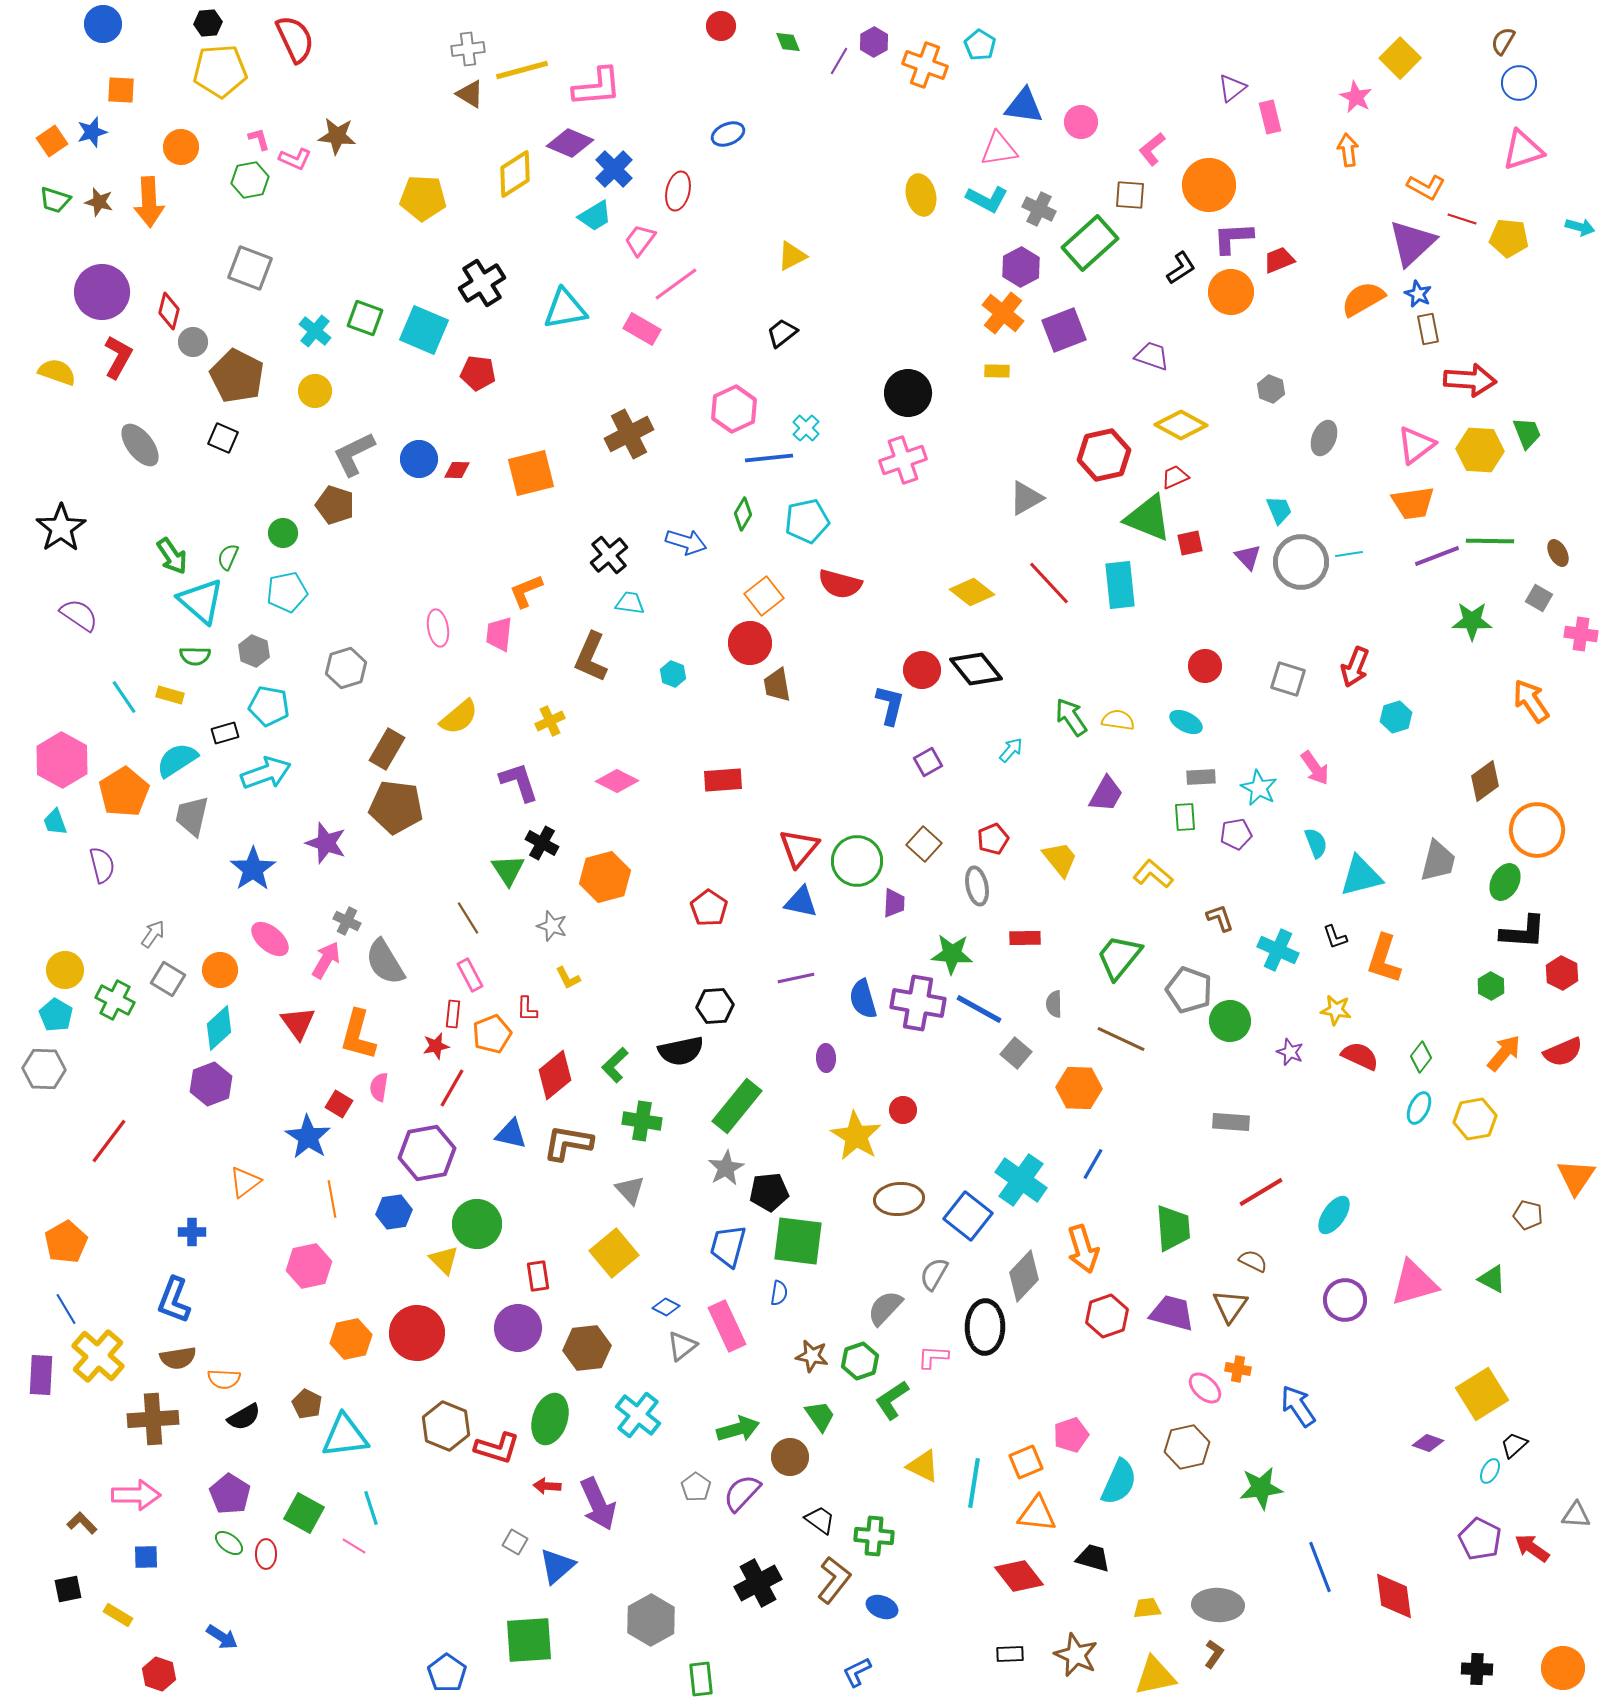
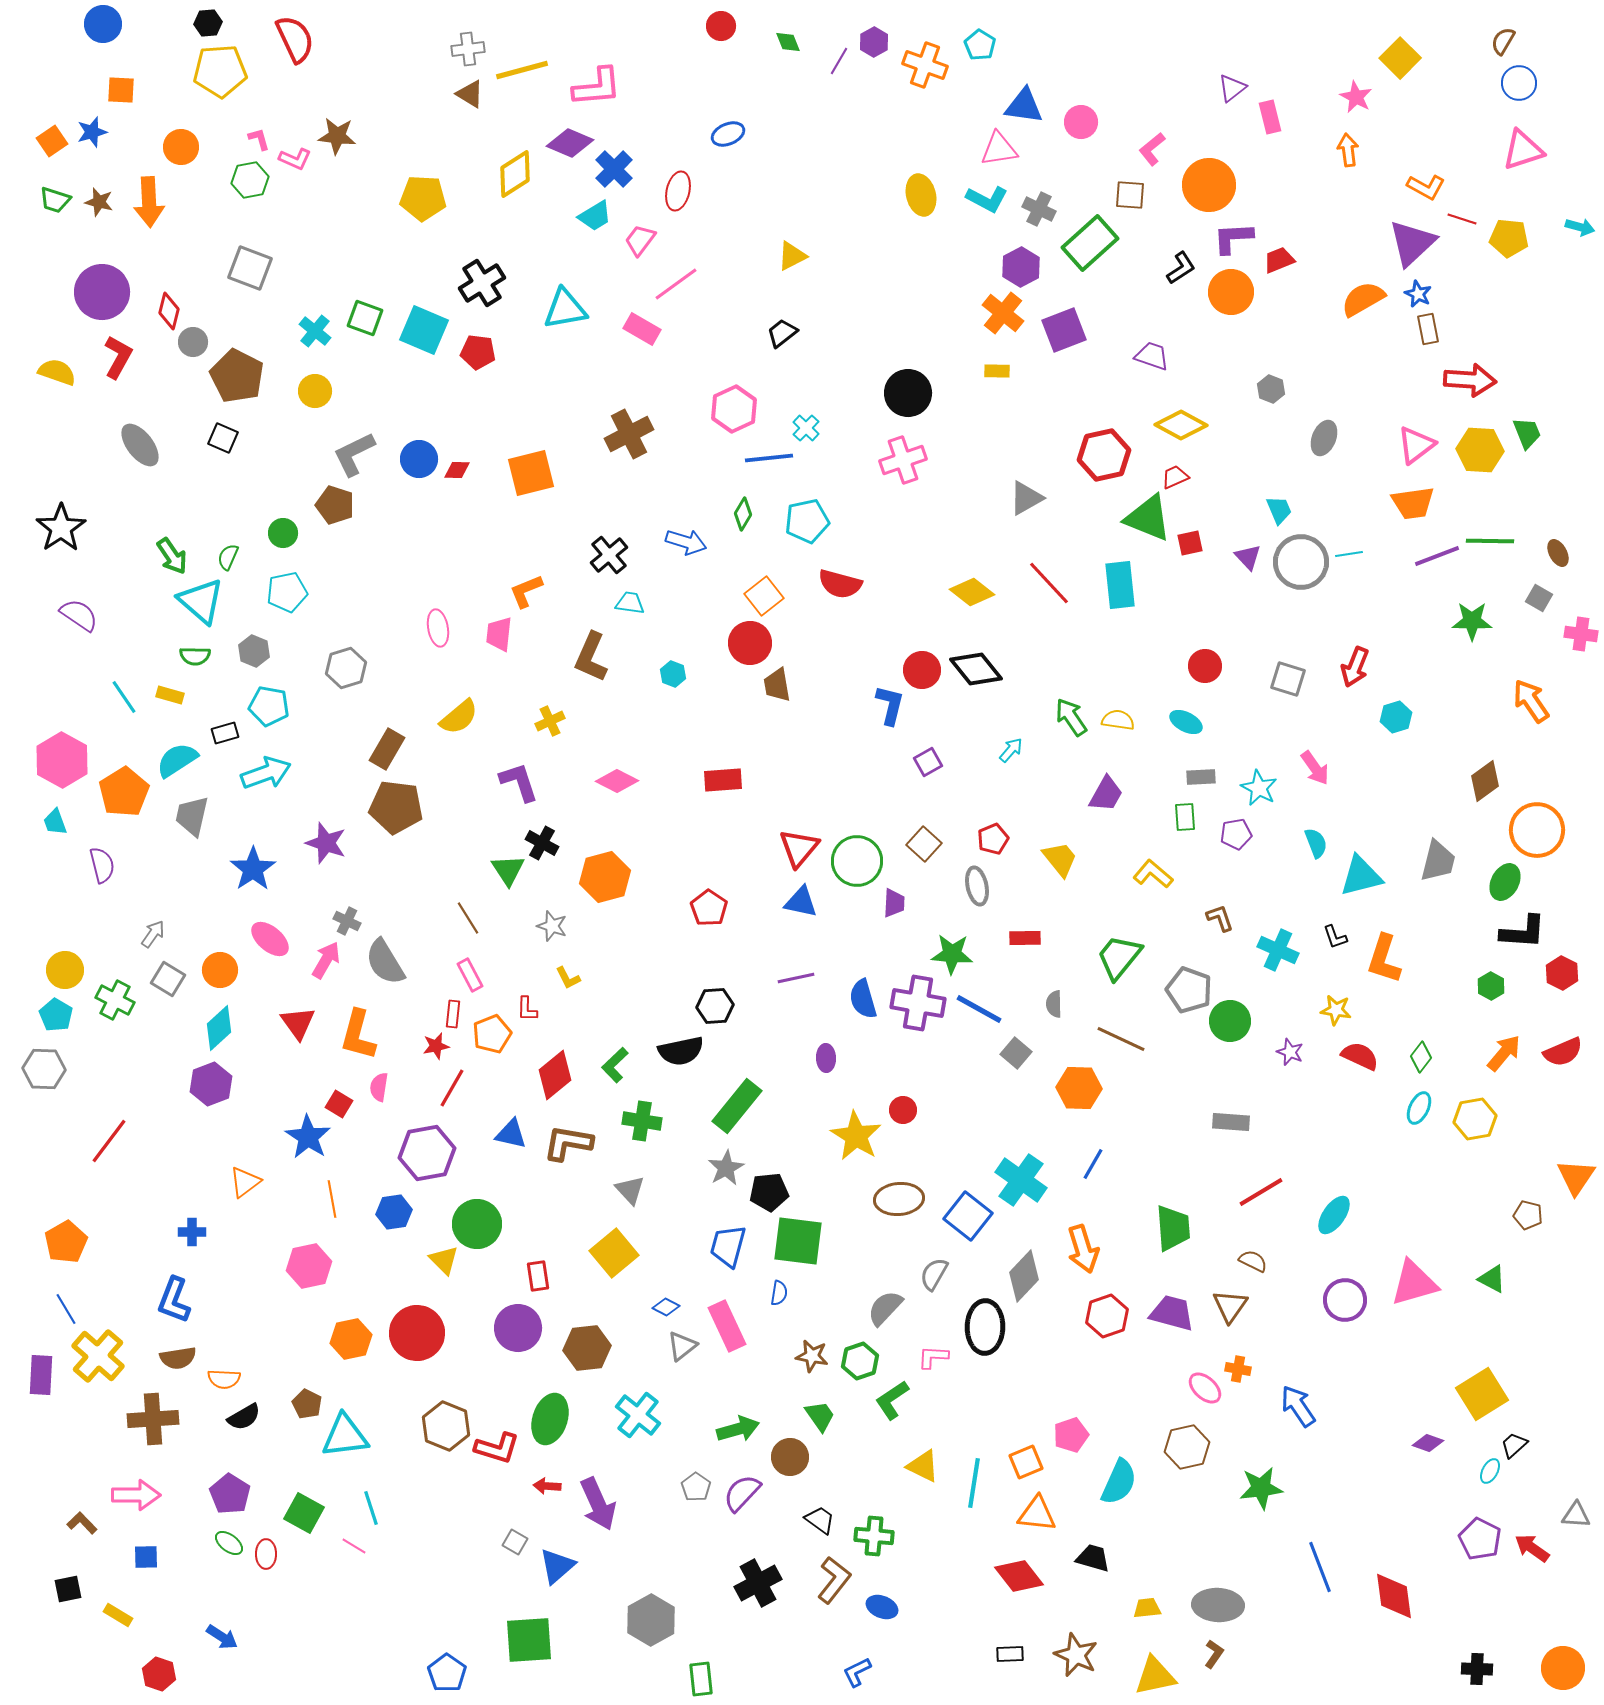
red pentagon at (478, 373): moved 21 px up
